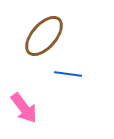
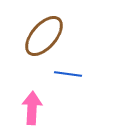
pink arrow: moved 8 px right; rotated 140 degrees counterclockwise
